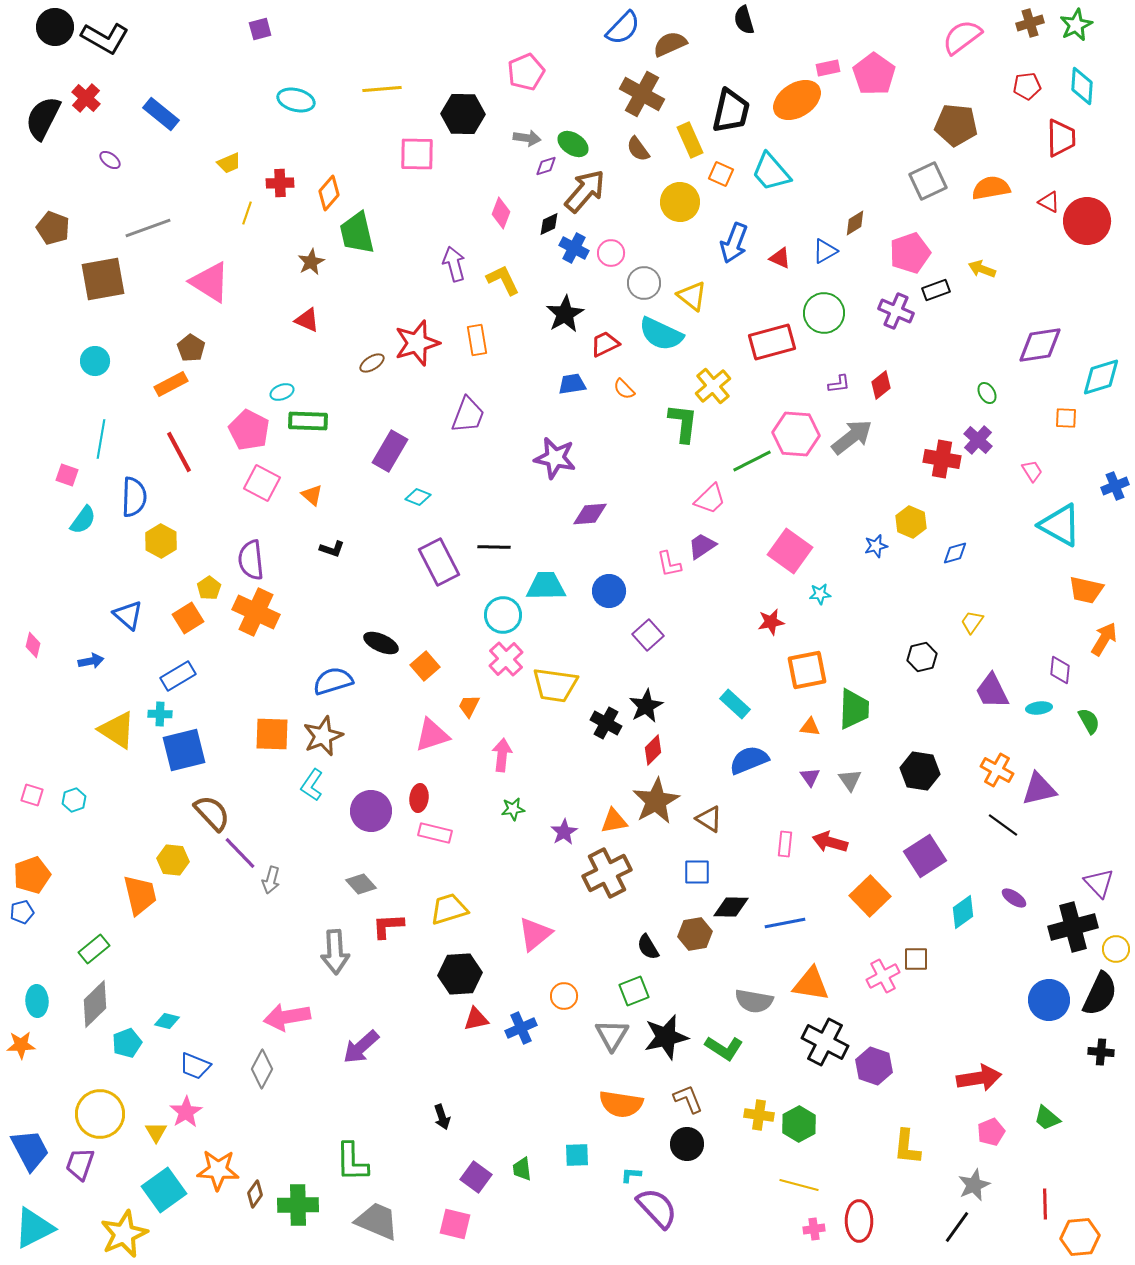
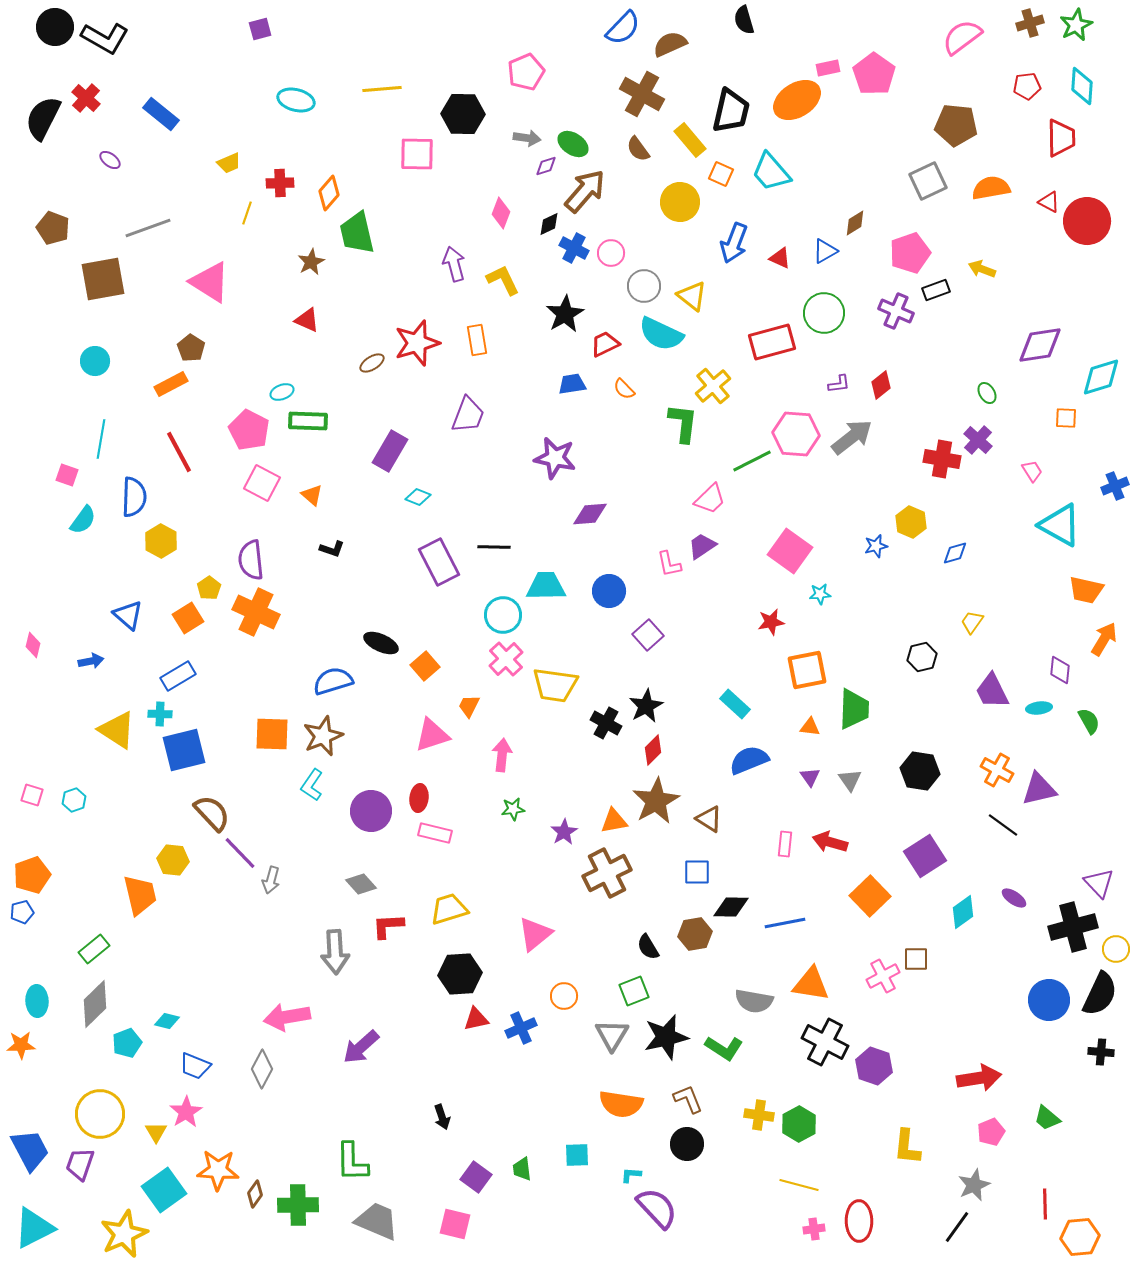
yellow rectangle at (690, 140): rotated 16 degrees counterclockwise
gray circle at (644, 283): moved 3 px down
